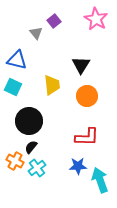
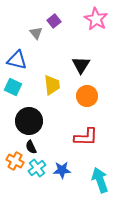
red L-shape: moved 1 px left
black semicircle: rotated 64 degrees counterclockwise
blue star: moved 16 px left, 4 px down
